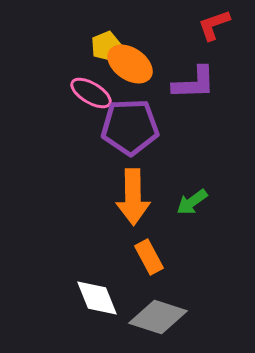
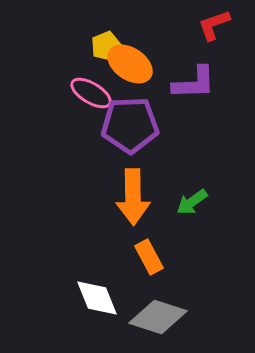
purple pentagon: moved 2 px up
